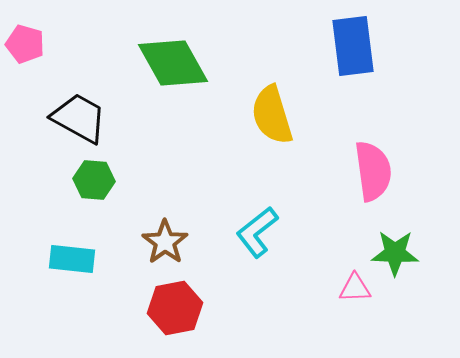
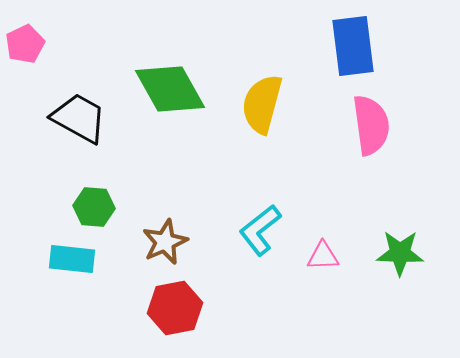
pink pentagon: rotated 30 degrees clockwise
green diamond: moved 3 px left, 26 px down
yellow semicircle: moved 10 px left, 11 px up; rotated 32 degrees clockwise
pink semicircle: moved 2 px left, 46 px up
green hexagon: moved 27 px down
cyan L-shape: moved 3 px right, 2 px up
brown star: rotated 12 degrees clockwise
green star: moved 5 px right
pink triangle: moved 32 px left, 32 px up
